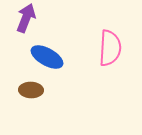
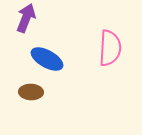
blue ellipse: moved 2 px down
brown ellipse: moved 2 px down
